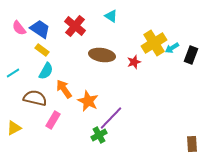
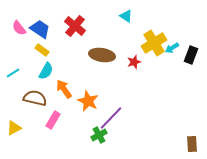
cyan triangle: moved 15 px right
